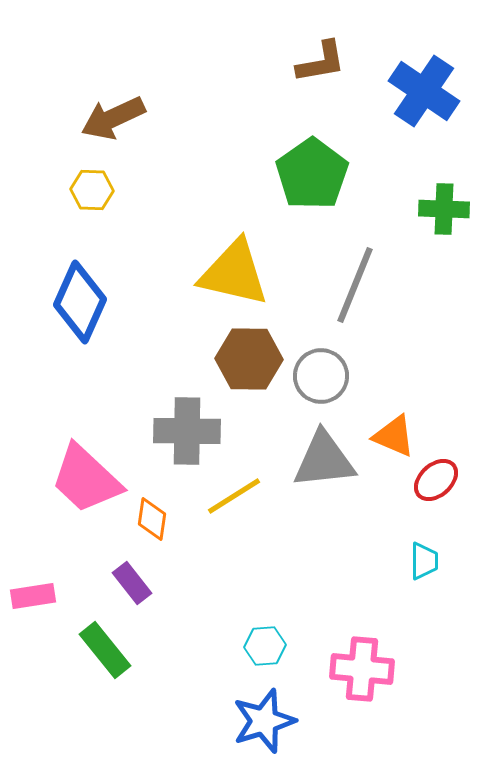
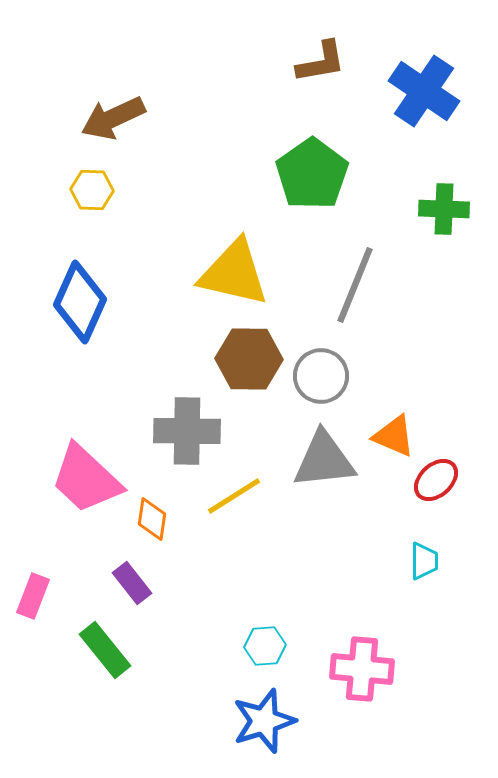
pink rectangle: rotated 60 degrees counterclockwise
